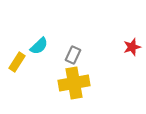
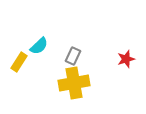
red star: moved 6 px left, 12 px down
gray rectangle: moved 1 px down
yellow rectangle: moved 2 px right
